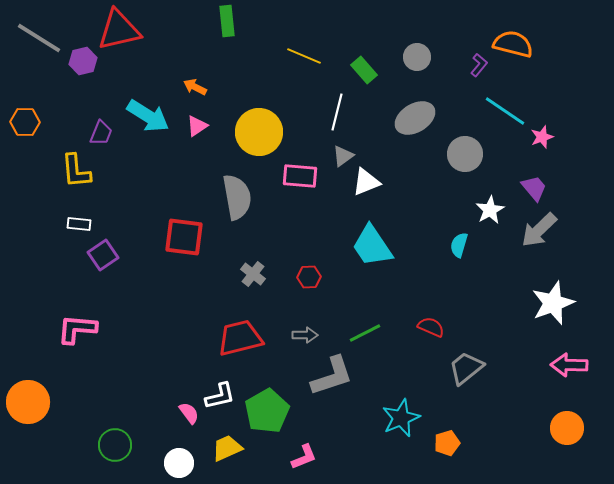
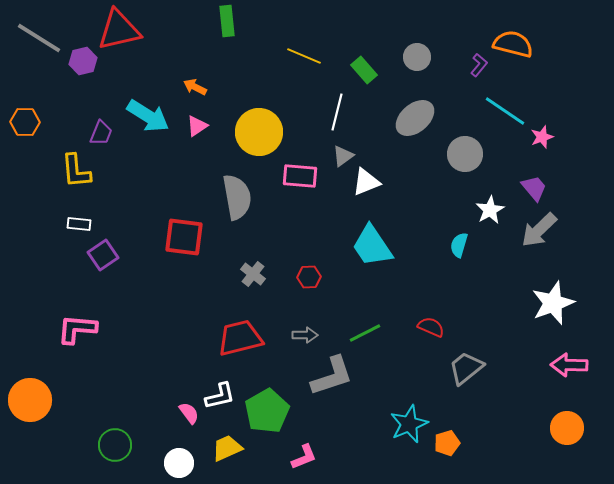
gray ellipse at (415, 118): rotated 9 degrees counterclockwise
orange circle at (28, 402): moved 2 px right, 2 px up
cyan star at (401, 418): moved 8 px right, 6 px down
